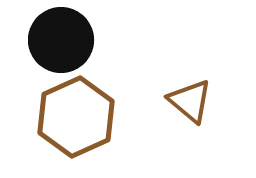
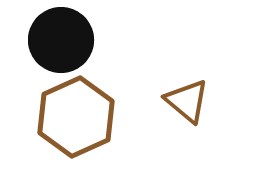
brown triangle: moved 3 px left
